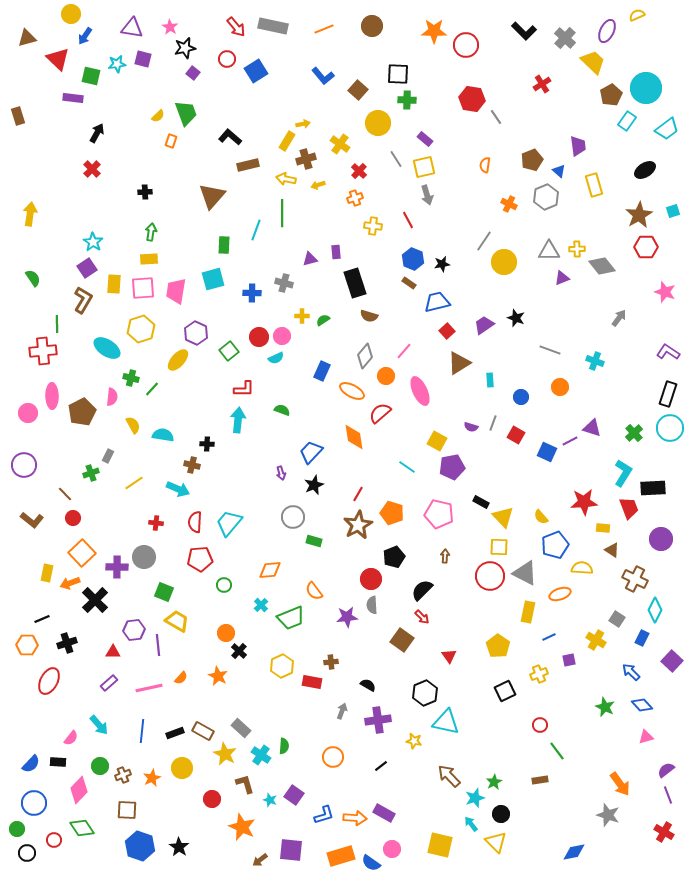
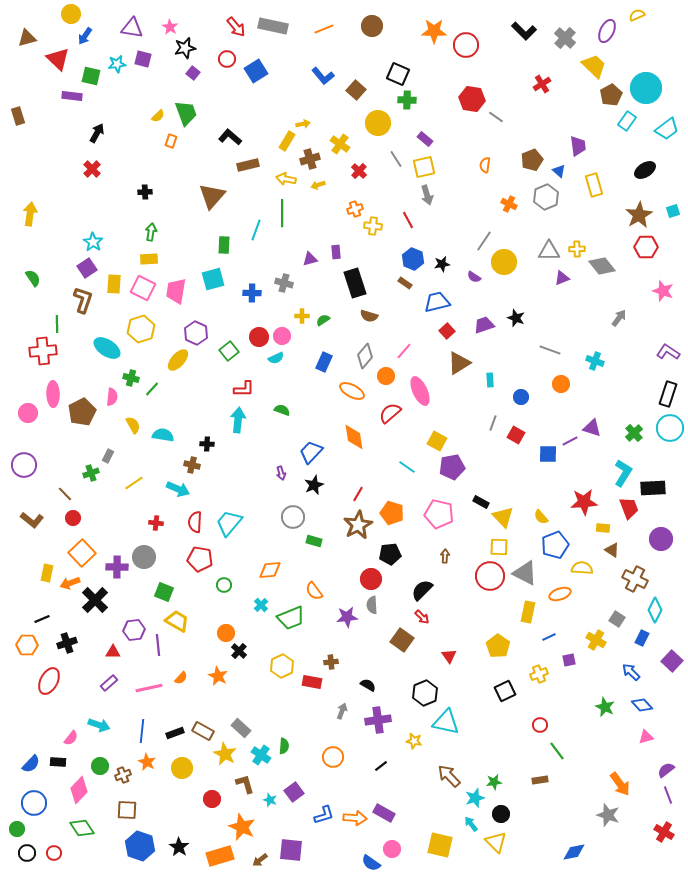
yellow trapezoid at (593, 62): moved 1 px right, 4 px down
black square at (398, 74): rotated 20 degrees clockwise
brown square at (358, 90): moved 2 px left
purple rectangle at (73, 98): moved 1 px left, 2 px up
gray line at (496, 117): rotated 21 degrees counterclockwise
brown cross at (306, 159): moved 4 px right
orange cross at (355, 198): moved 11 px down
brown rectangle at (409, 283): moved 4 px left
pink square at (143, 288): rotated 30 degrees clockwise
pink star at (665, 292): moved 2 px left, 1 px up
brown L-shape at (83, 300): rotated 12 degrees counterclockwise
purple trapezoid at (484, 325): rotated 15 degrees clockwise
blue rectangle at (322, 371): moved 2 px right, 9 px up
orange circle at (560, 387): moved 1 px right, 3 px up
pink ellipse at (52, 396): moved 1 px right, 2 px up
red semicircle at (380, 413): moved 10 px right
purple semicircle at (471, 427): moved 3 px right, 150 px up; rotated 16 degrees clockwise
blue square at (547, 452): moved 1 px right, 2 px down; rotated 24 degrees counterclockwise
black pentagon at (394, 557): moved 4 px left, 3 px up; rotated 15 degrees clockwise
red pentagon at (200, 559): rotated 15 degrees clockwise
cyan arrow at (99, 725): rotated 30 degrees counterclockwise
orange star at (152, 778): moved 5 px left, 16 px up; rotated 18 degrees counterclockwise
green star at (494, 782): rotated 21 degrees clockwise
purple square at (294, 795): moved 3 px up; rotated 18 degrees clockwise
red circle at (54, 840): moved 13 px down
orange rectangle at (341, 856): moved 121 px left
